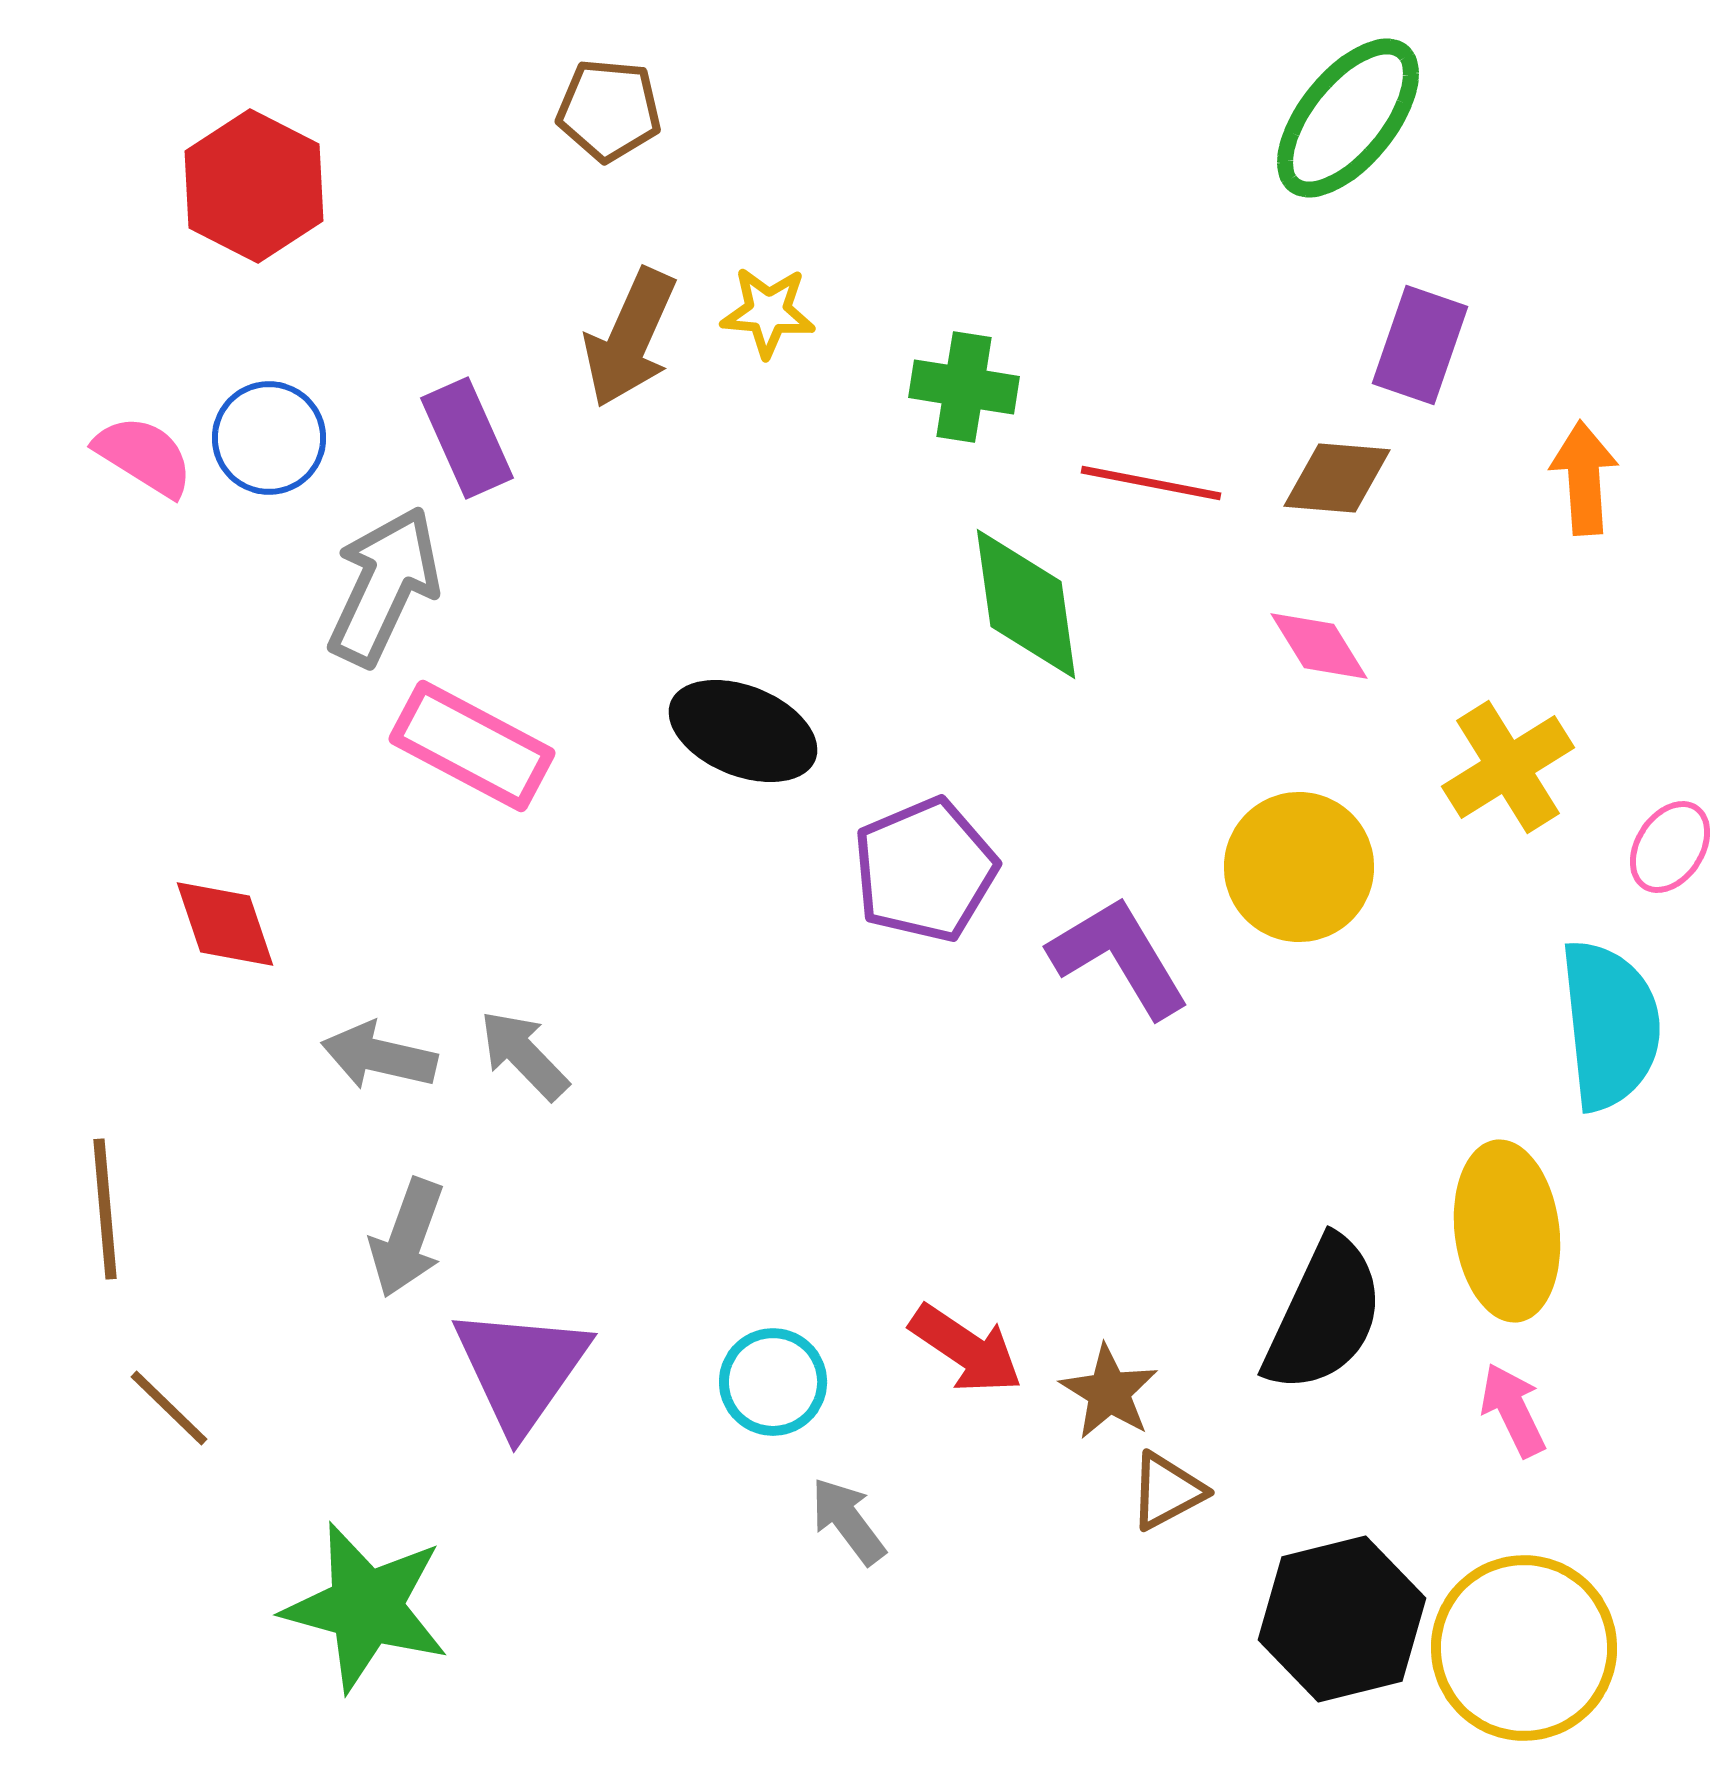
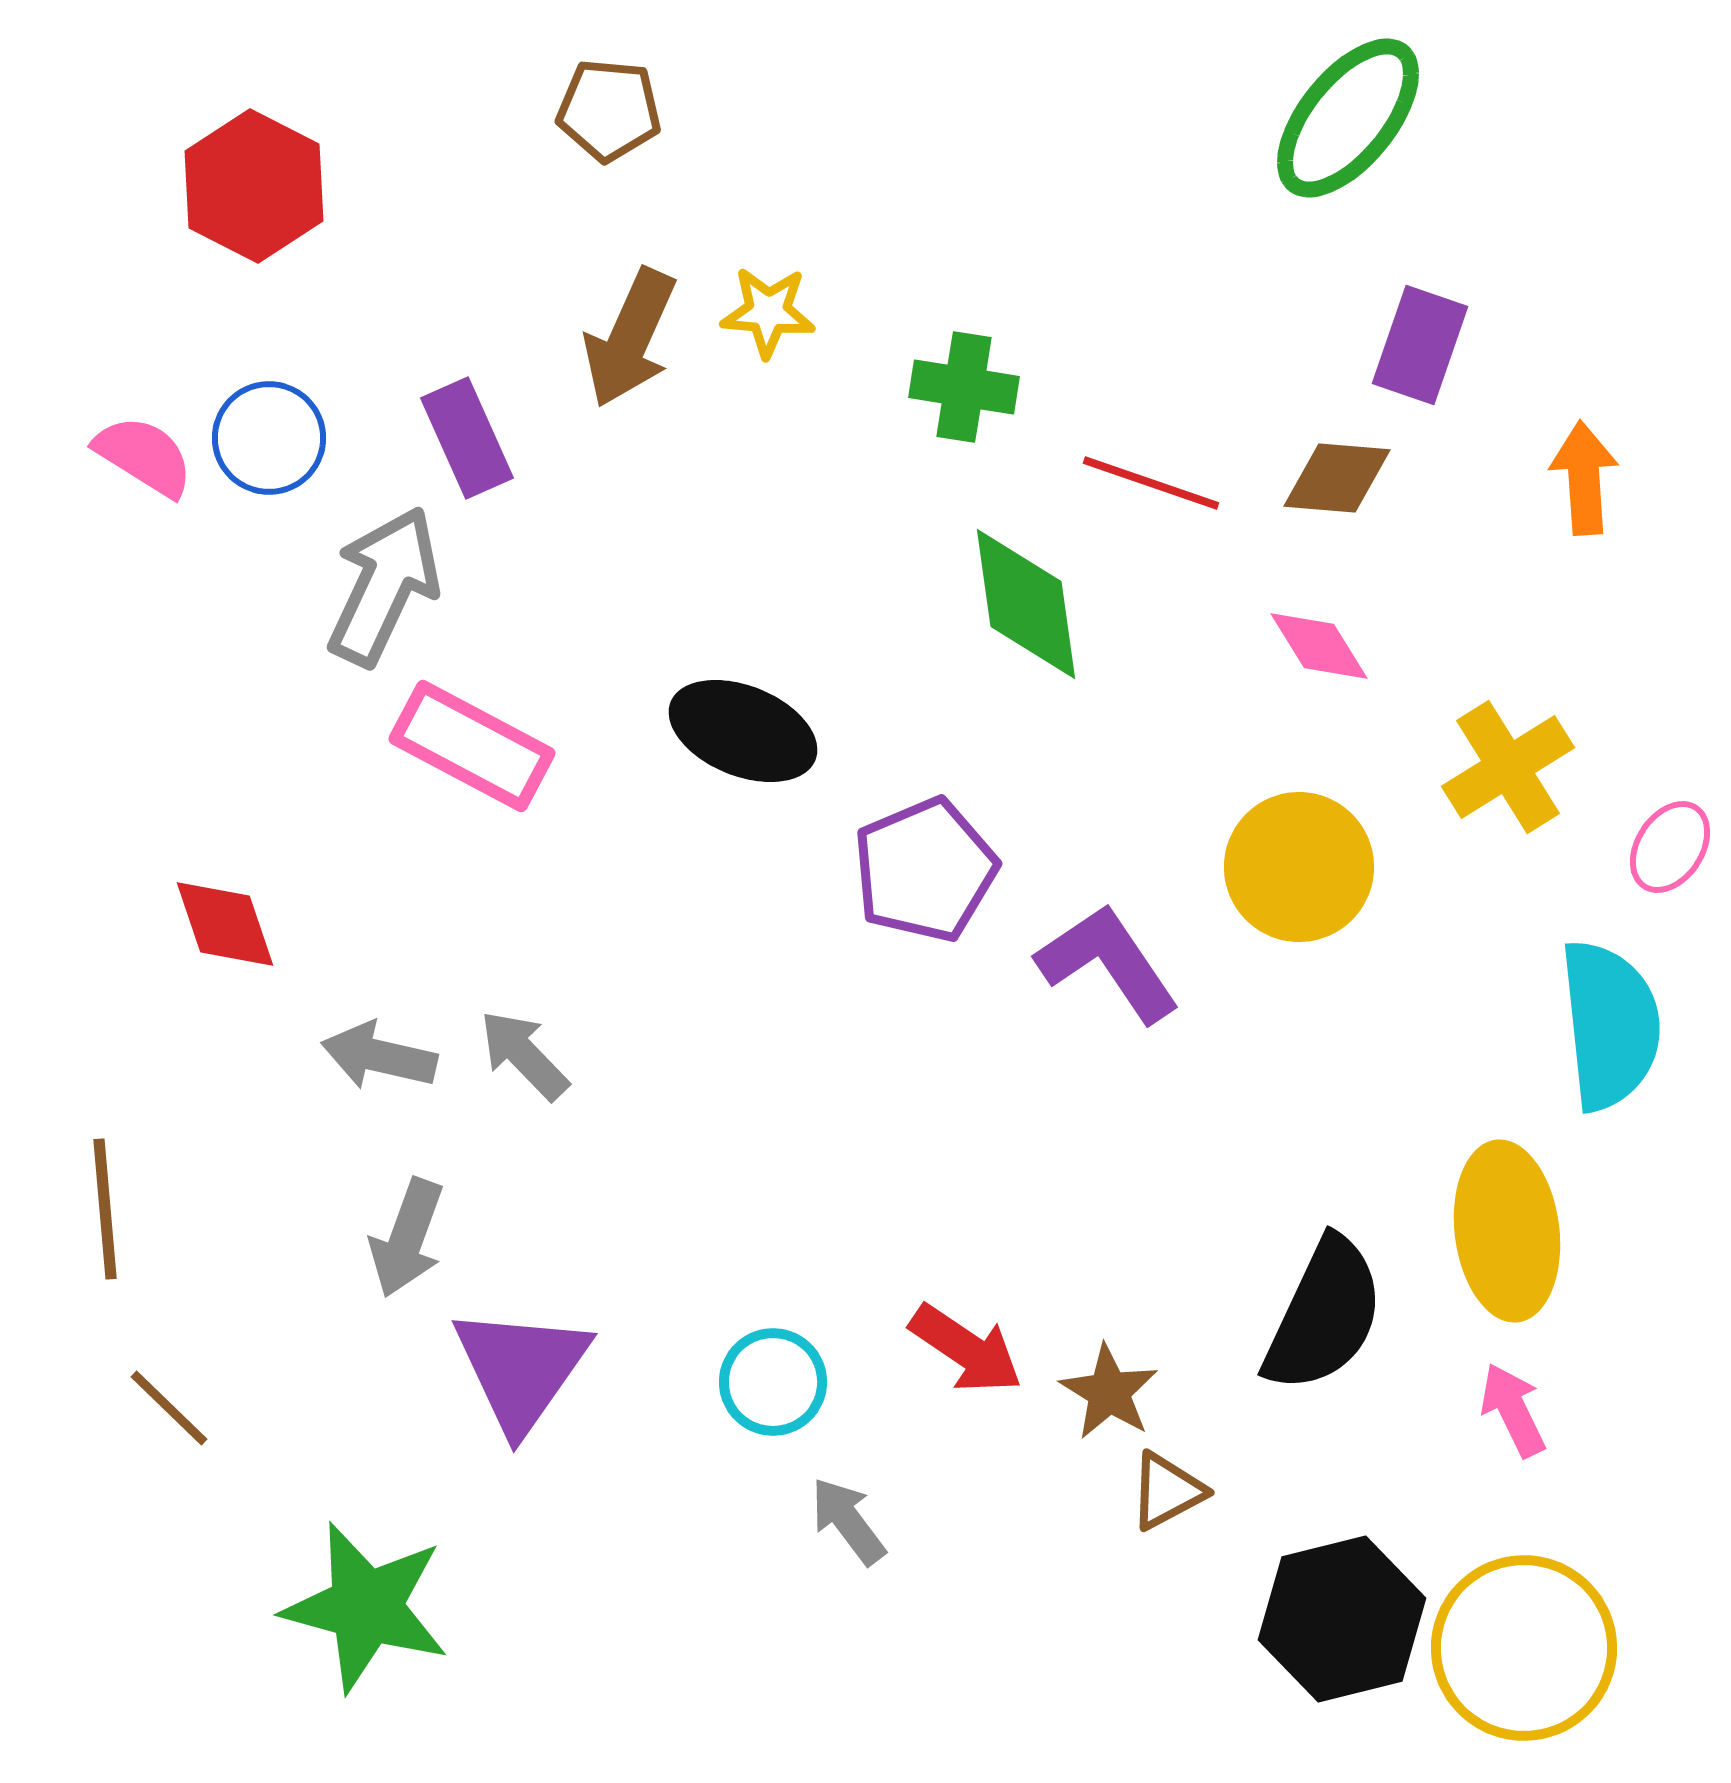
red line at (1151, 483): rotated 8 degrees clockwise
purple L-shape at (1119, 957): moved 11 px left, 6 px down; rotated 3 degrees counterclockwise
